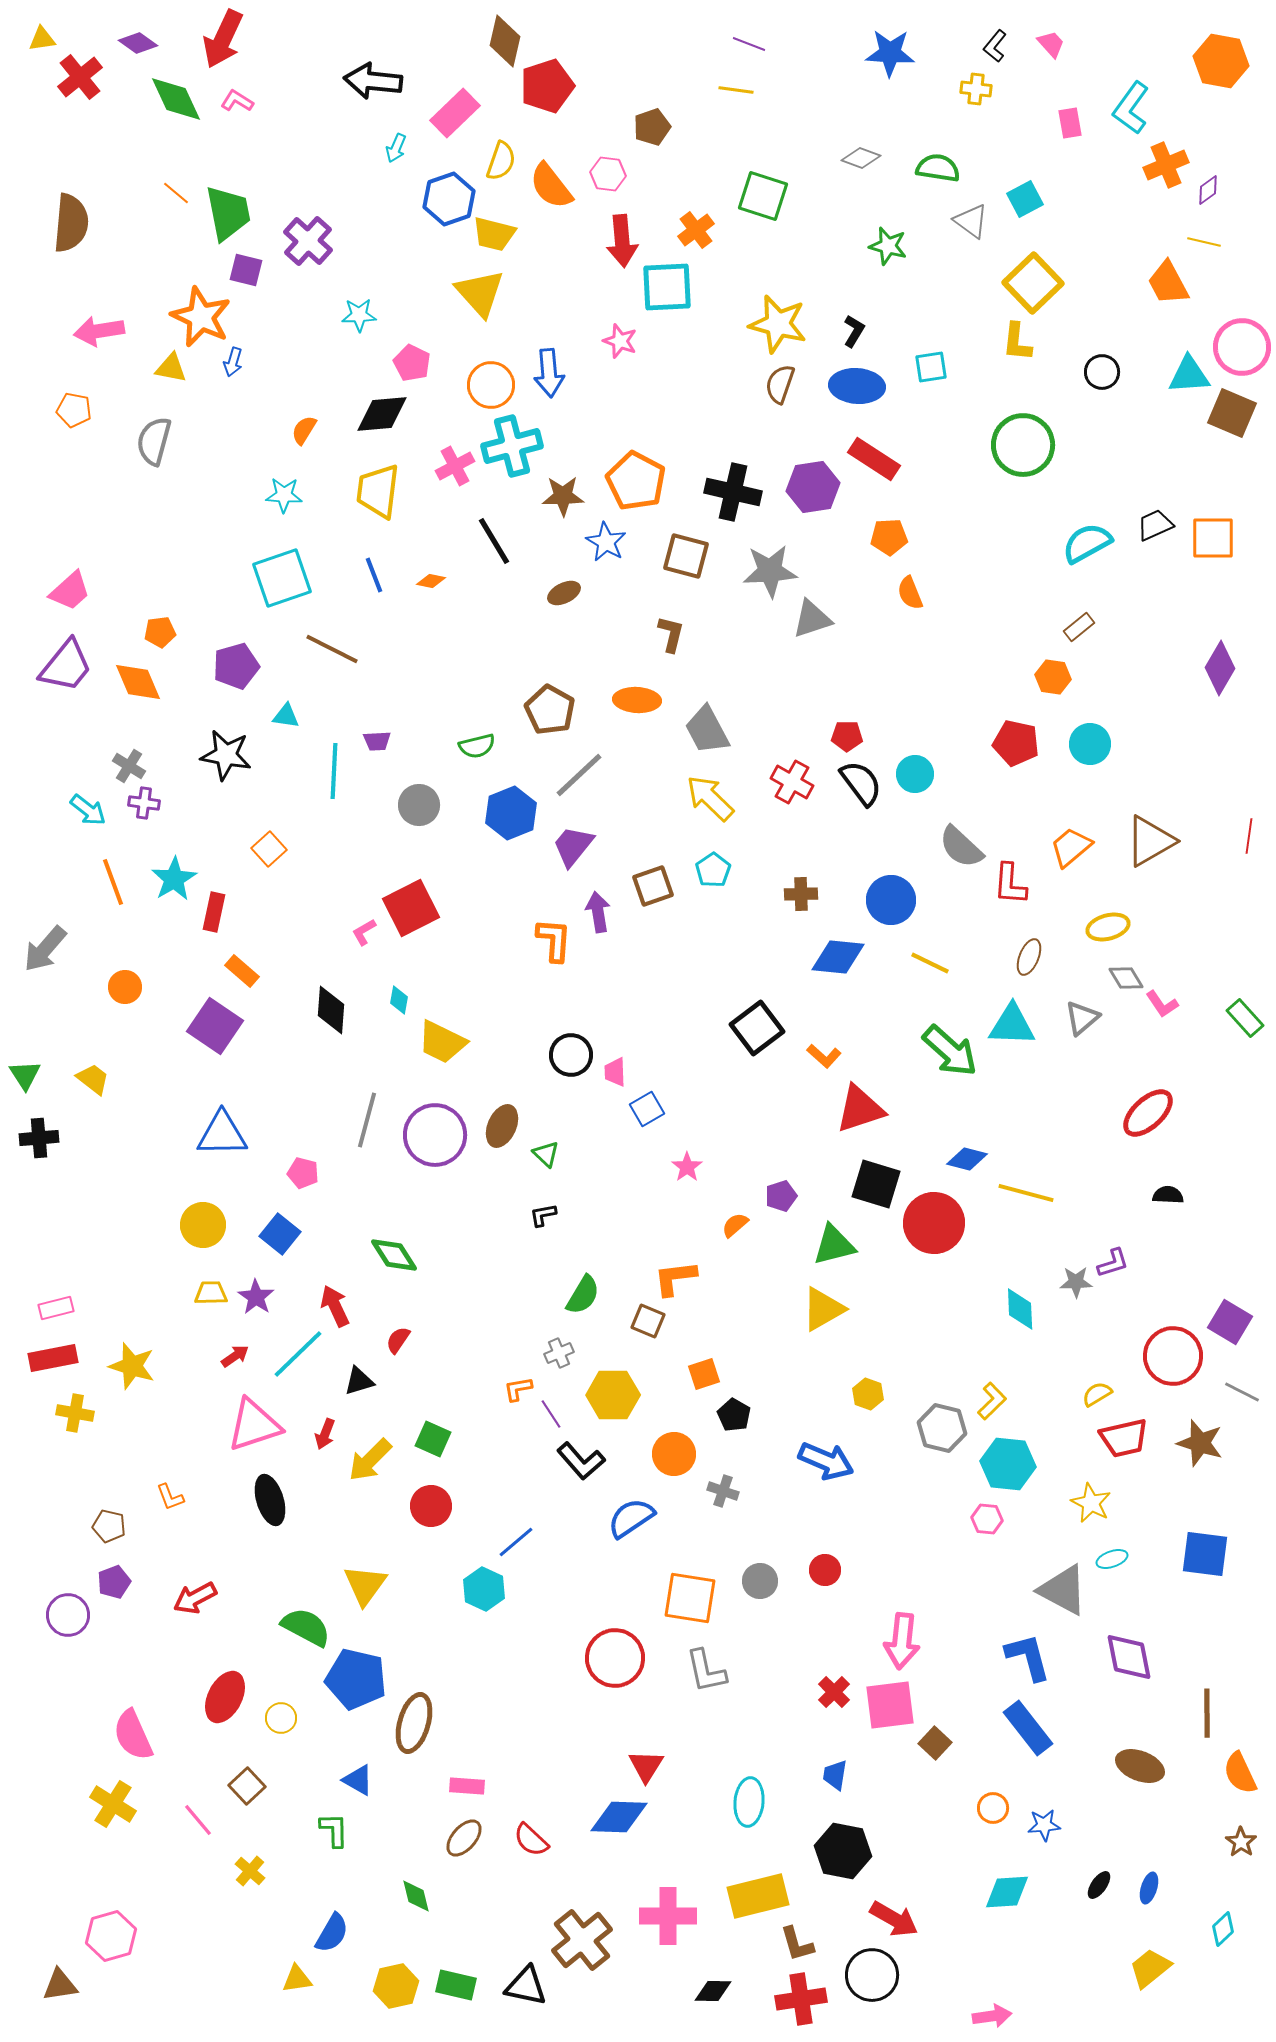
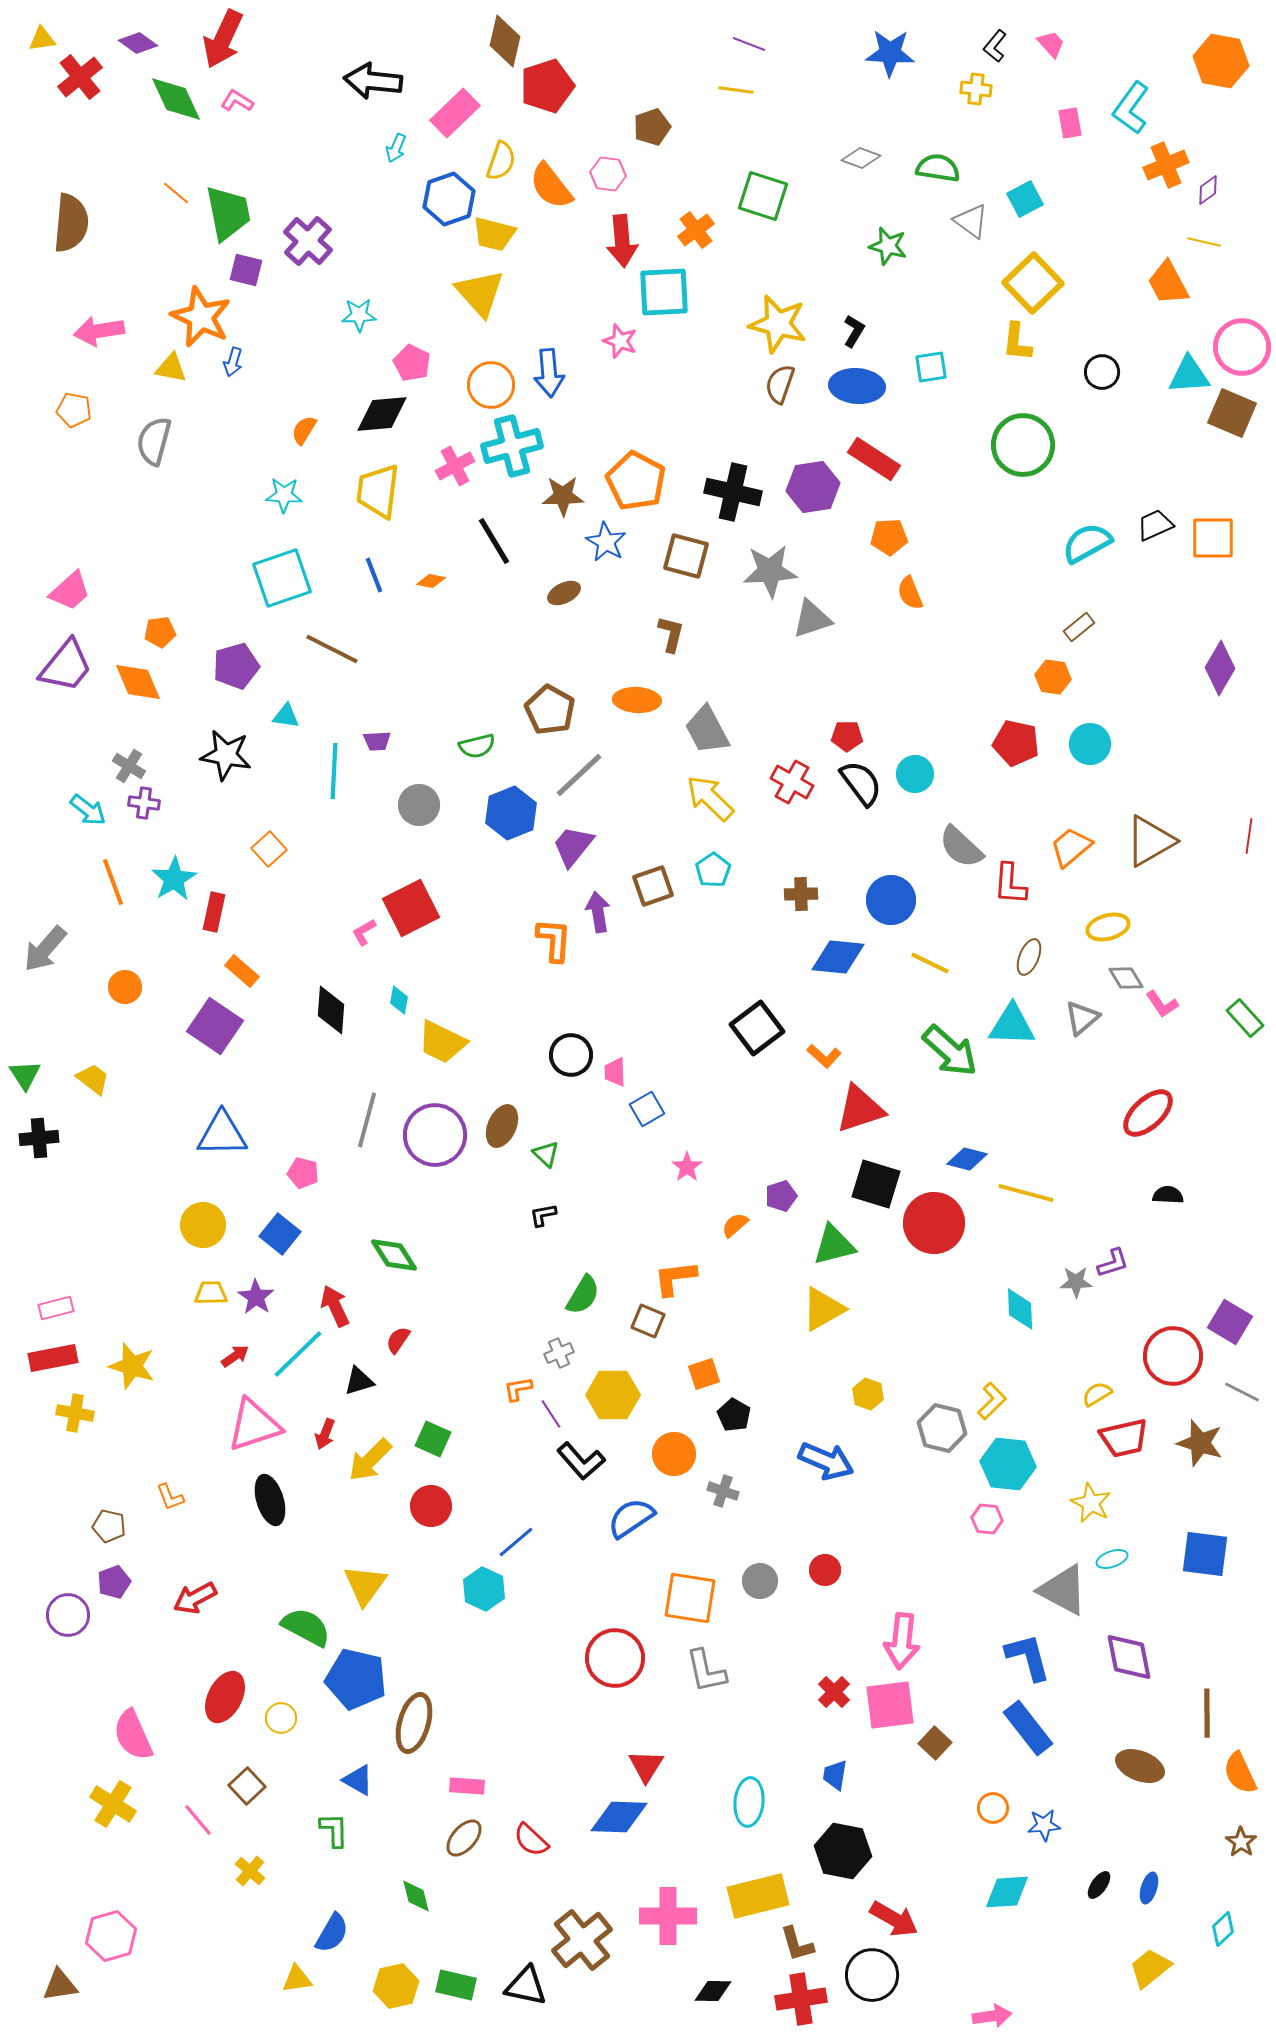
cyan square at (667, 287): moved 3 px left, 5 px down
